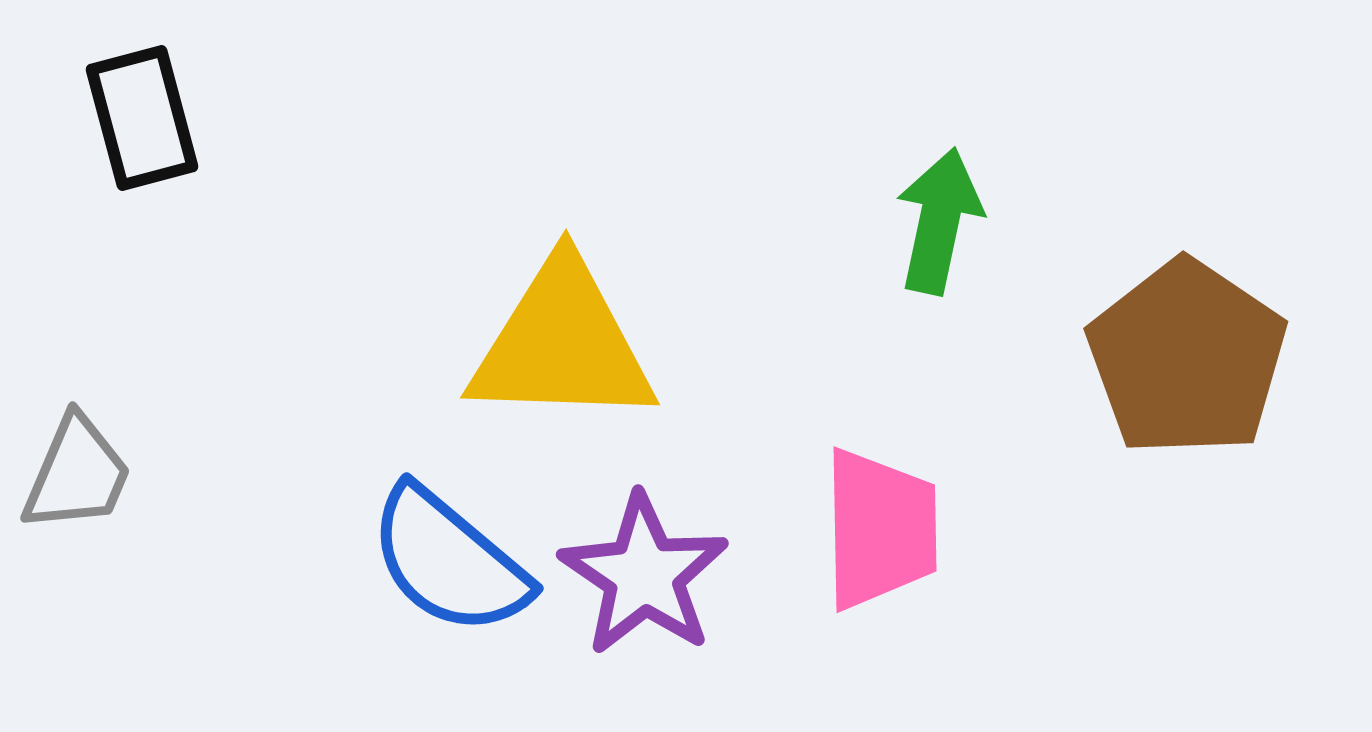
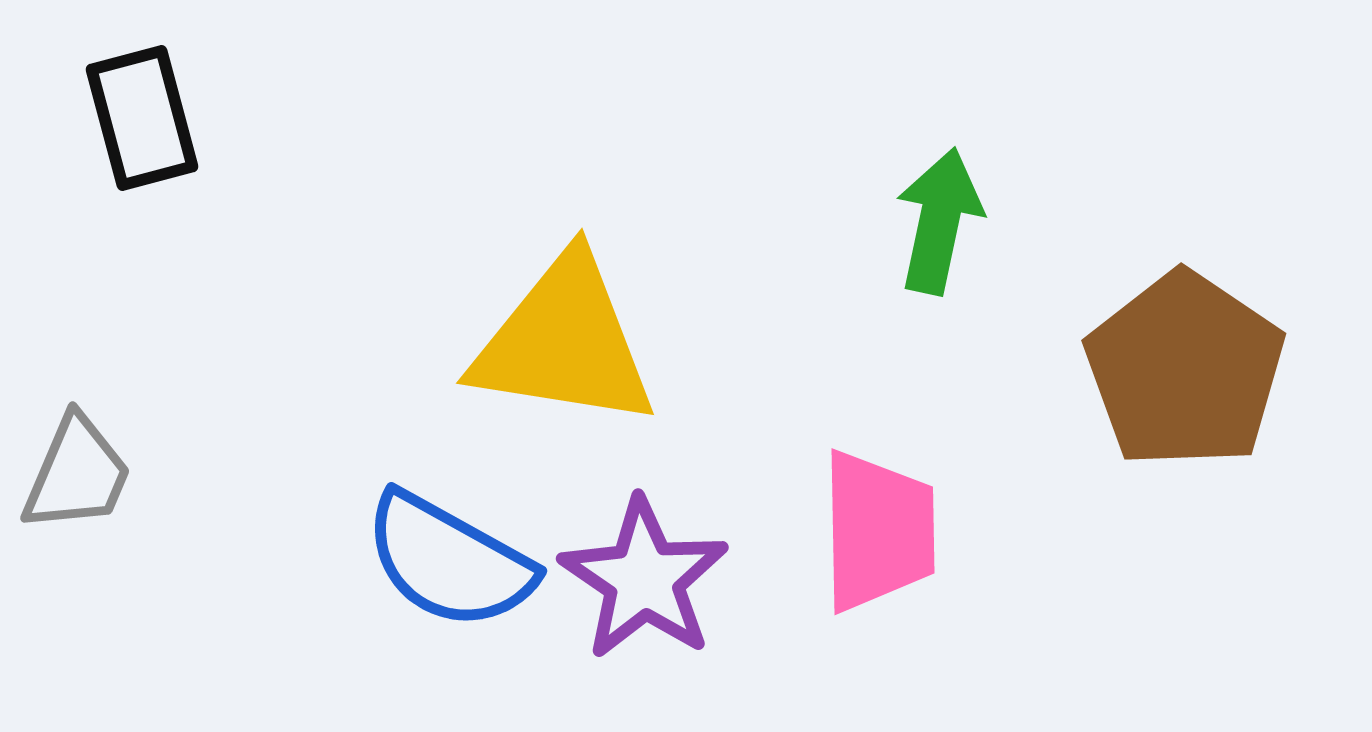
yellow triangle: moved 2 px right, 2 px up; rotated 7 degrees clockwise
brown pentagon: moved 2 px left, 12 px down
pink trapezoid: moved 2 px left, 2 px down
blue semicircle: rotated 11 degrees counterclockwise
purple star: moved 4 px down
